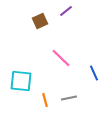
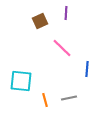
purple line: moved 2 px down; rotated 48 degrees counterclockwise
pink line: moved 1 px right, 10 px up
blue line: moved 7 px left, 4 px up; rotated 28 degrees clockwise
